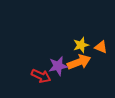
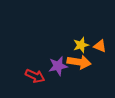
orange triangle: moved 1 px left, 1 px up
orange arrow: rotated 30 degrees clockwise
red arrow: moved 6 px left
